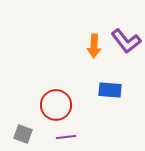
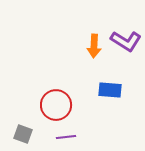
purple L-shape: rotated 20 degrees counterclockwise
